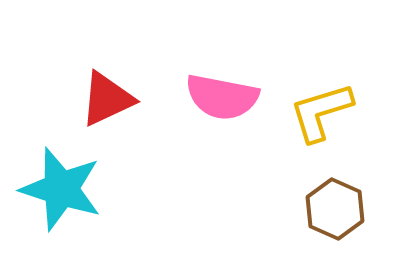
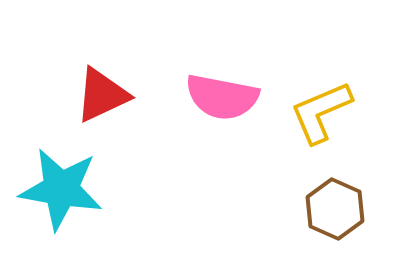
red triangle: moved 5 px left, 4 px up
yellow L-shape: rotated 6 degrees counterclockwise
cyan star: rotated 8 degrees counterclockwise
